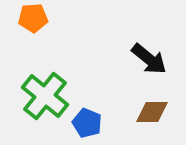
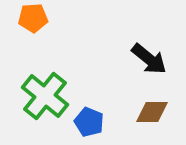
blue pentagon: moved 2 px right, 1 px up
